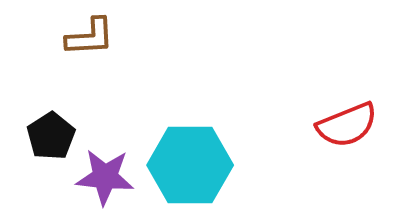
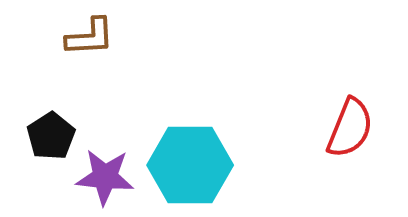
red semicircle: moved 3 px right, 3 px down; rotated 46 degrees counterclockwise
